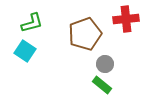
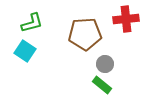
brown pentagon: rotated 16 degrees clockwise
